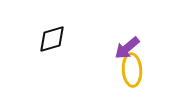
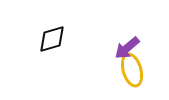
yellow ellipse: rotated 12 degrees counterclockwise
